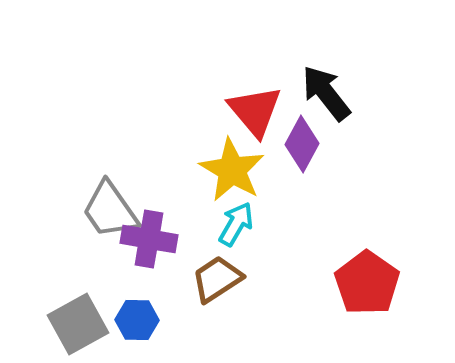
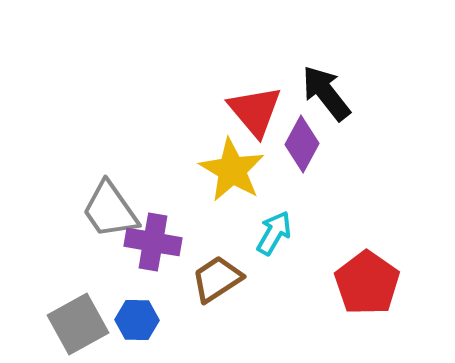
cyan arrow: moved 38 px right, 9 px down
purple cross: moved 4 px right, 3 px down
